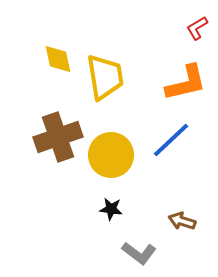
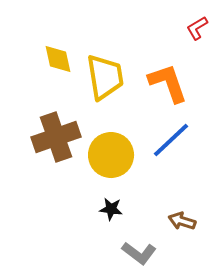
orange L-shape: moved 18 px left; rotated 96 degrees counterclockwise
brown cross: moved 2 px left
